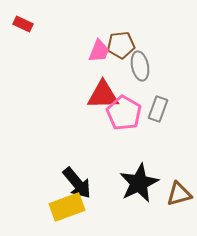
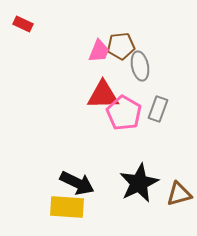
brown pentagon: moved 1 px down
black arrow: rotated 24 degrees counterclockwise
yellow rectangle: rotated 24 degrees clockwise
